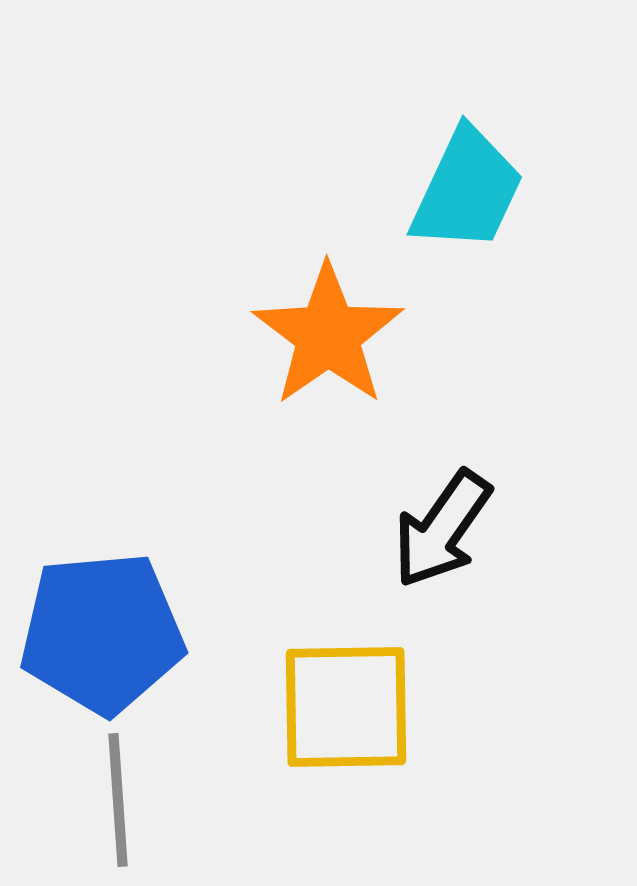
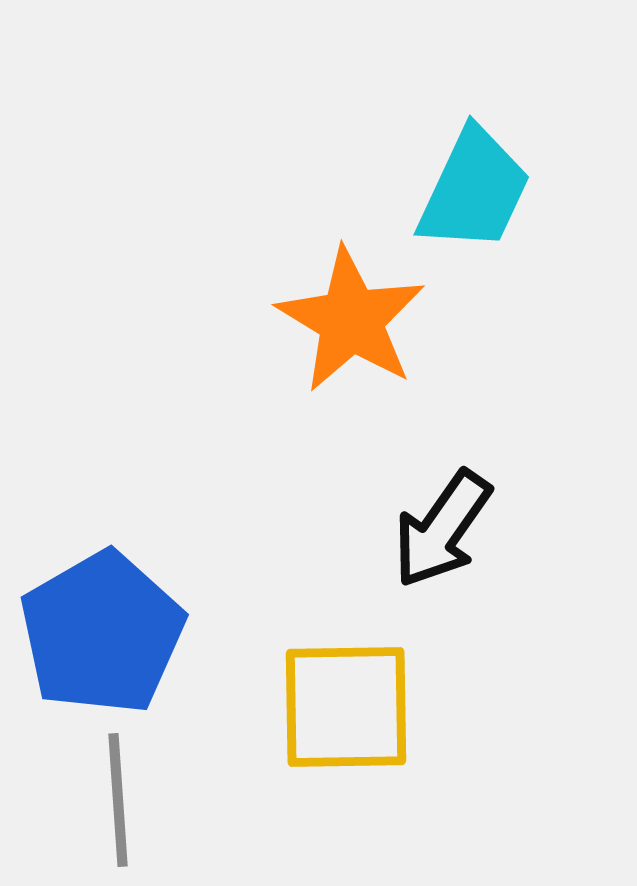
cyan trapezoid: moved 7 px right
orange star: moved 23 px right, 15 px up; rotated 6 degrees counterclockwise
blue pentagon: rotated 25 degrees counterclockwise
